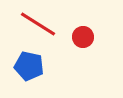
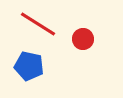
red circle: moved 2 px down
